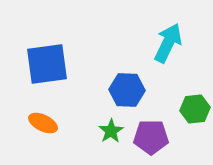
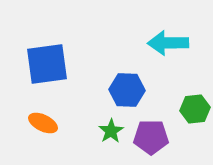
cyan arrow: rotated 117 degrees counterclockwise
